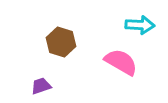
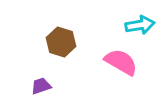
cyan arrow: rotated 12 degrees counterclockwise
